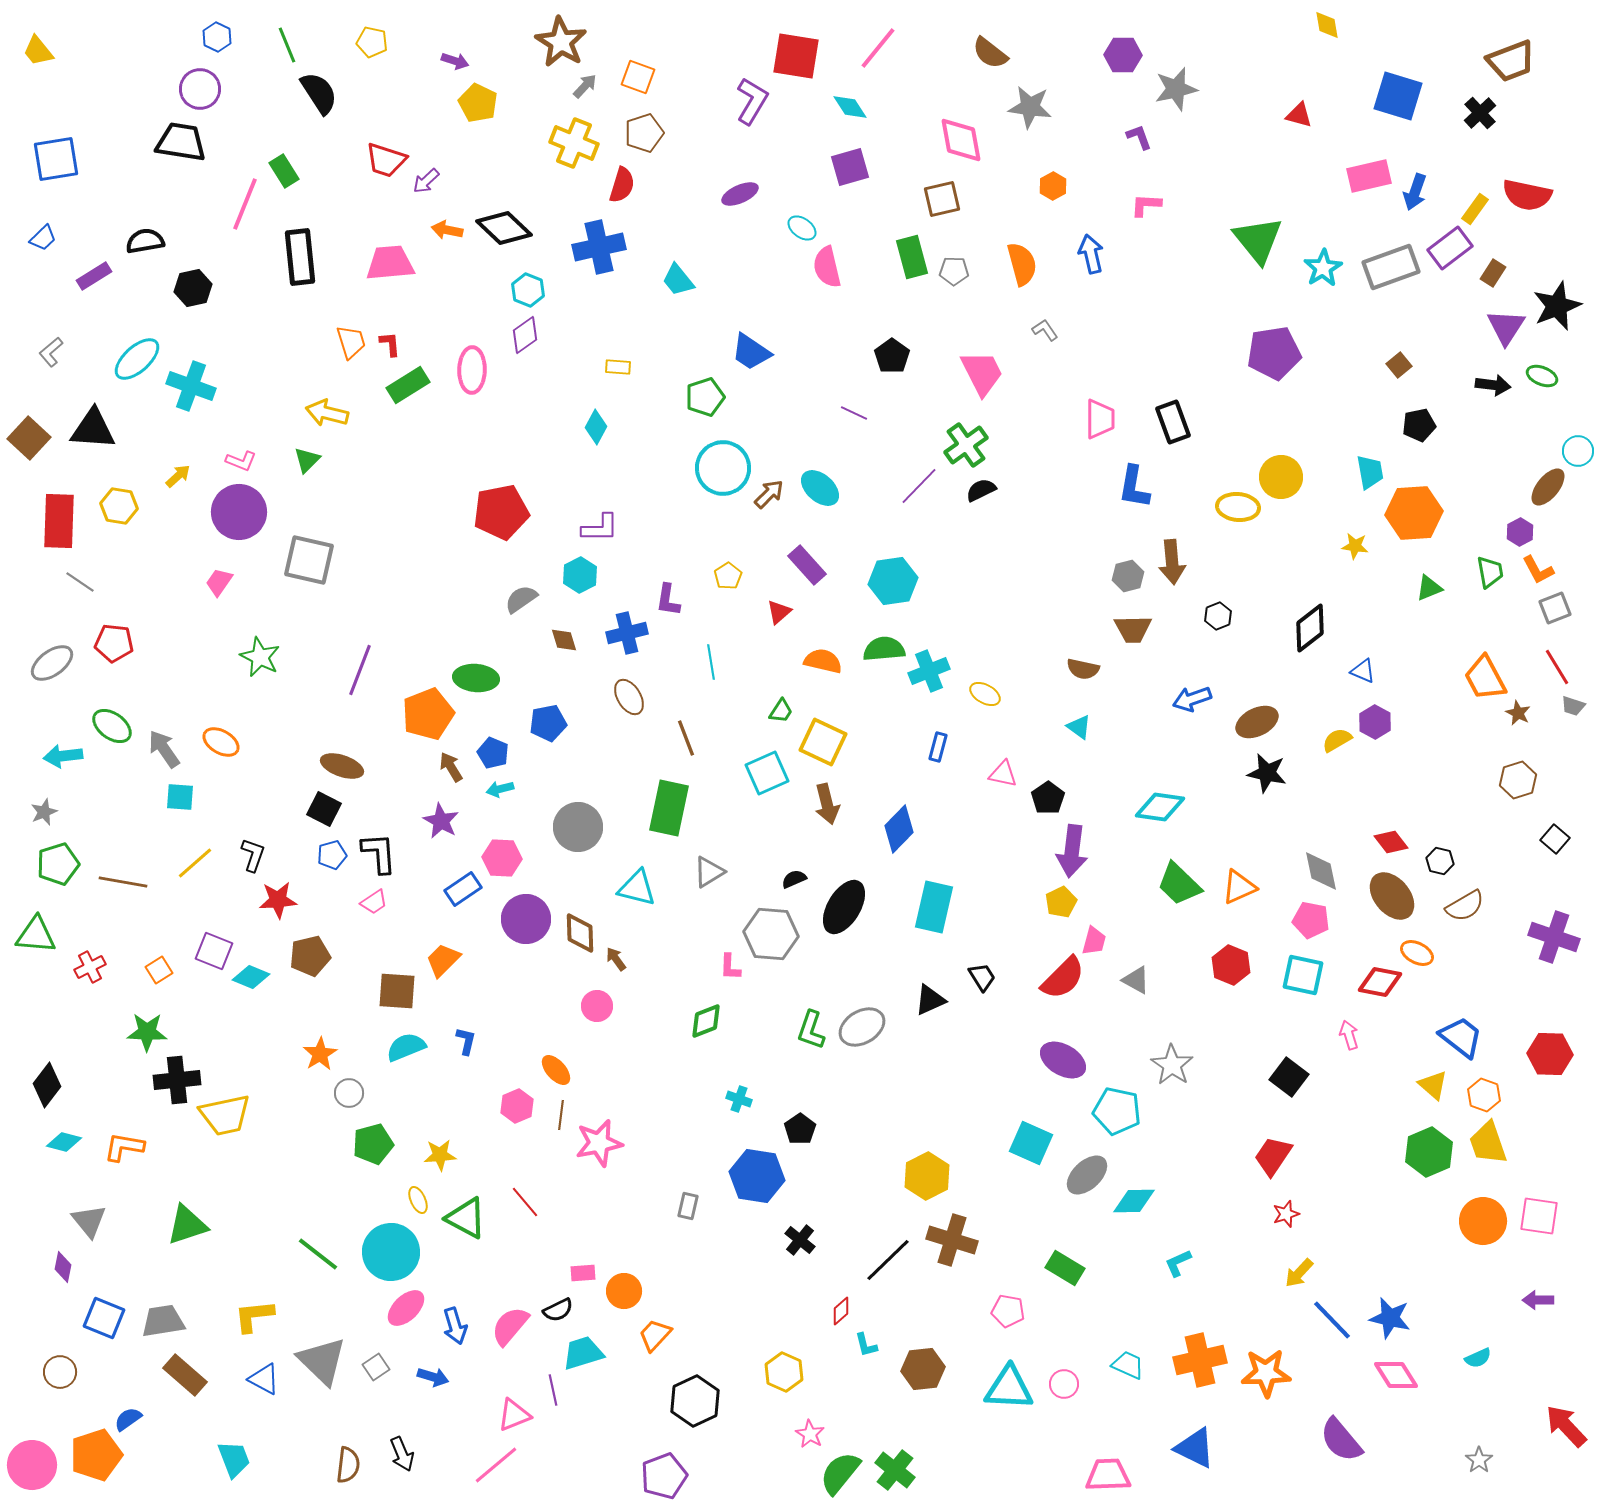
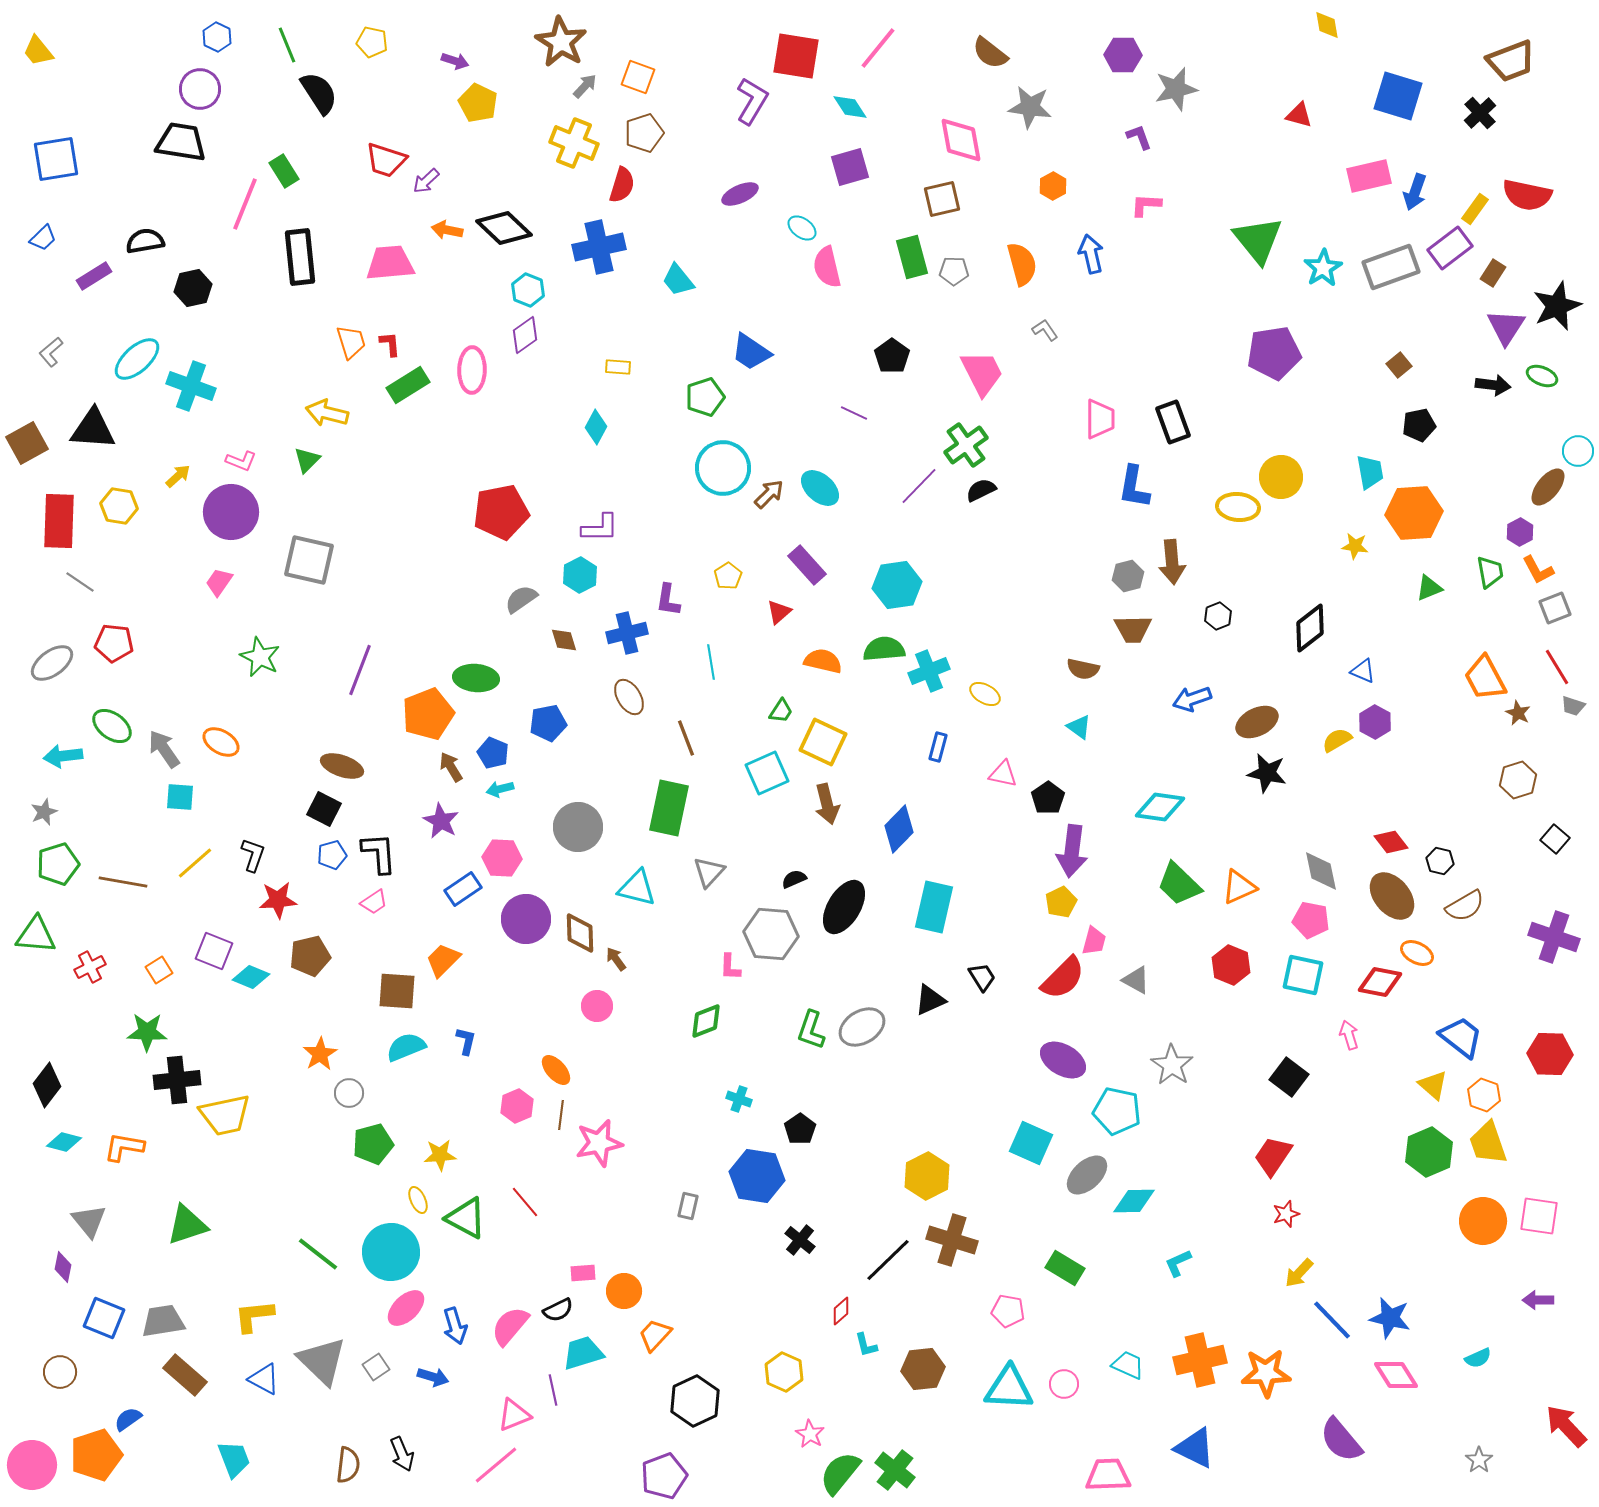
brown square at (29, 438): moved 2 px left, 5 px down; rotated 18 degrees clockwise
purple circle at (239, 512): moved 8 px left
cyan hexagon at (893, 581): moved 4 px right, 4 px down
gray triangle at (709, 872): rotated 16 degrees counterclockwise
